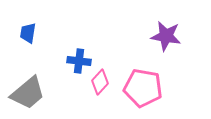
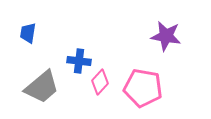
gray trapezoid: moved 14 px right, 6 px up
